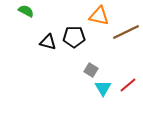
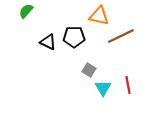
green semicircle: rotated 77 degrees counterclockwise
brown line: moved 5 px left, 4 px down
black triangle: rotated 12 degrees clockwise
gray square: moved 2 px left
red line: rotated 60 degrees counterclockwise
